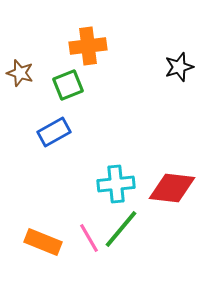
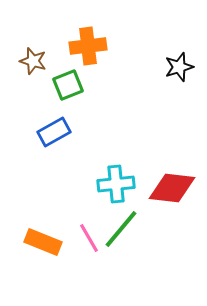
brown star: moved 13 px right, 12 px up
